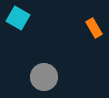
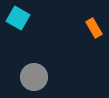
gray circle: moved 10 px left
